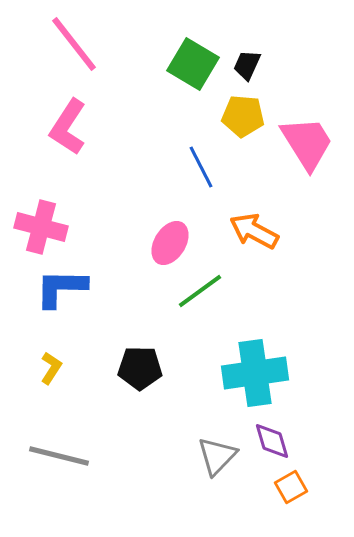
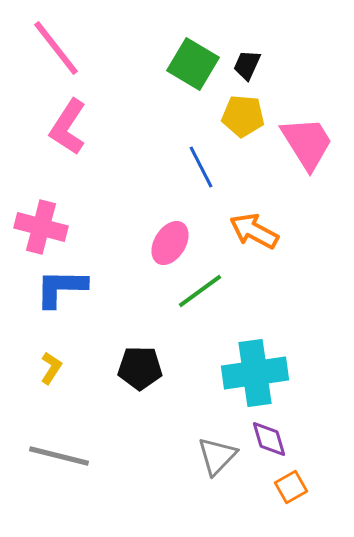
pink line: moved 18 px left, 4 px down
purple diamond: moved 3 px left, 2 px up
